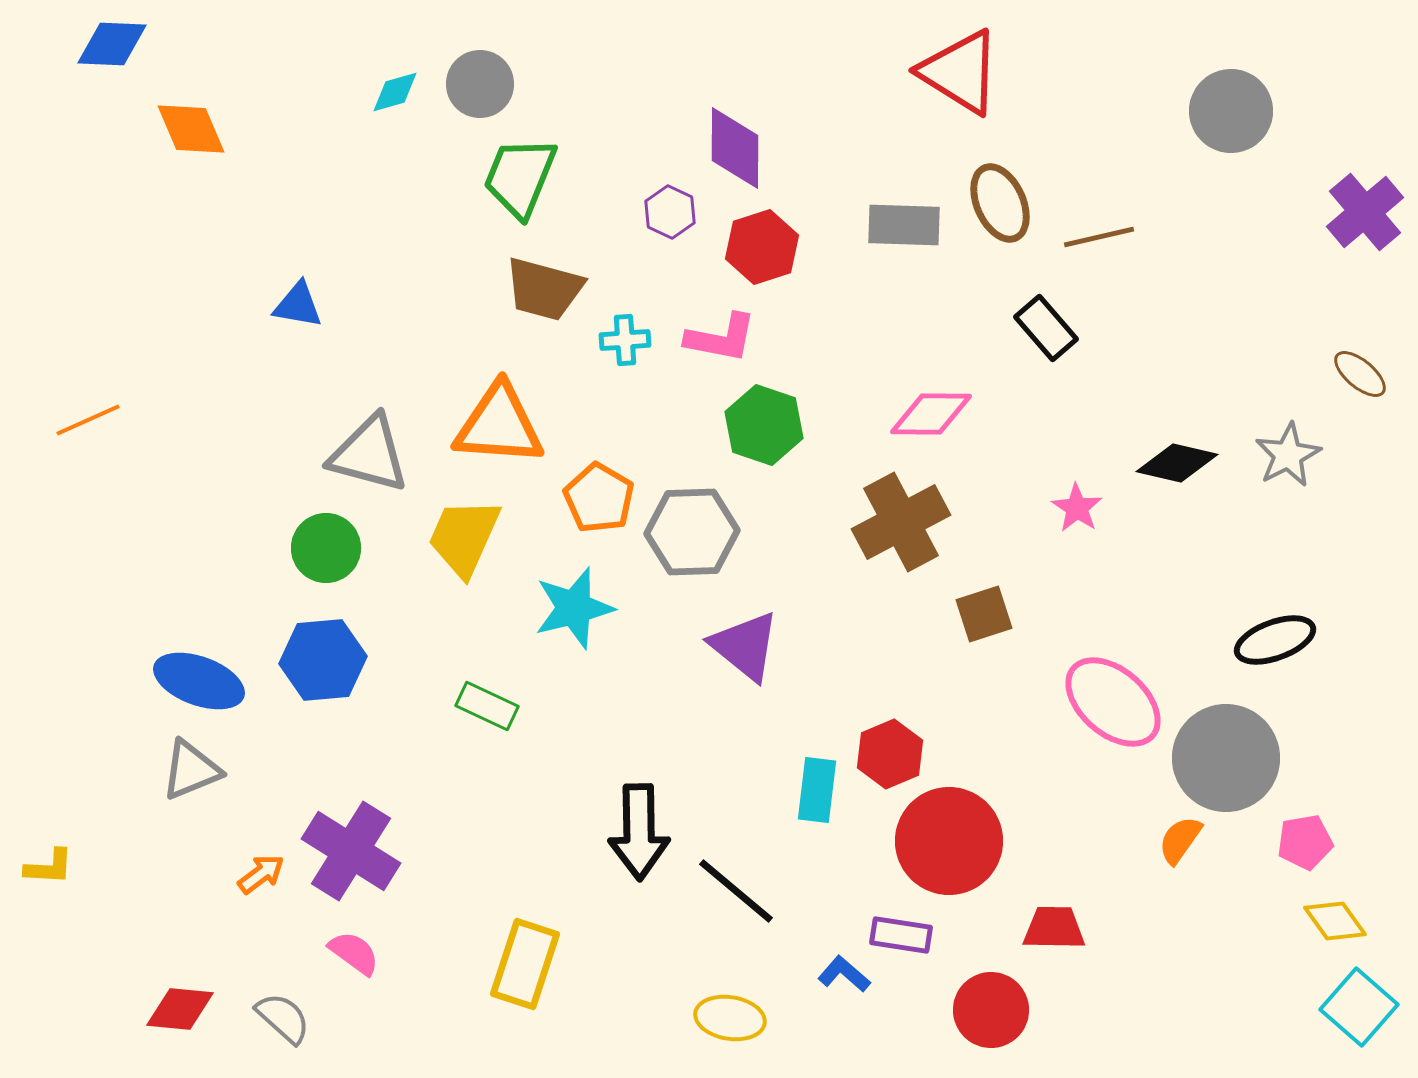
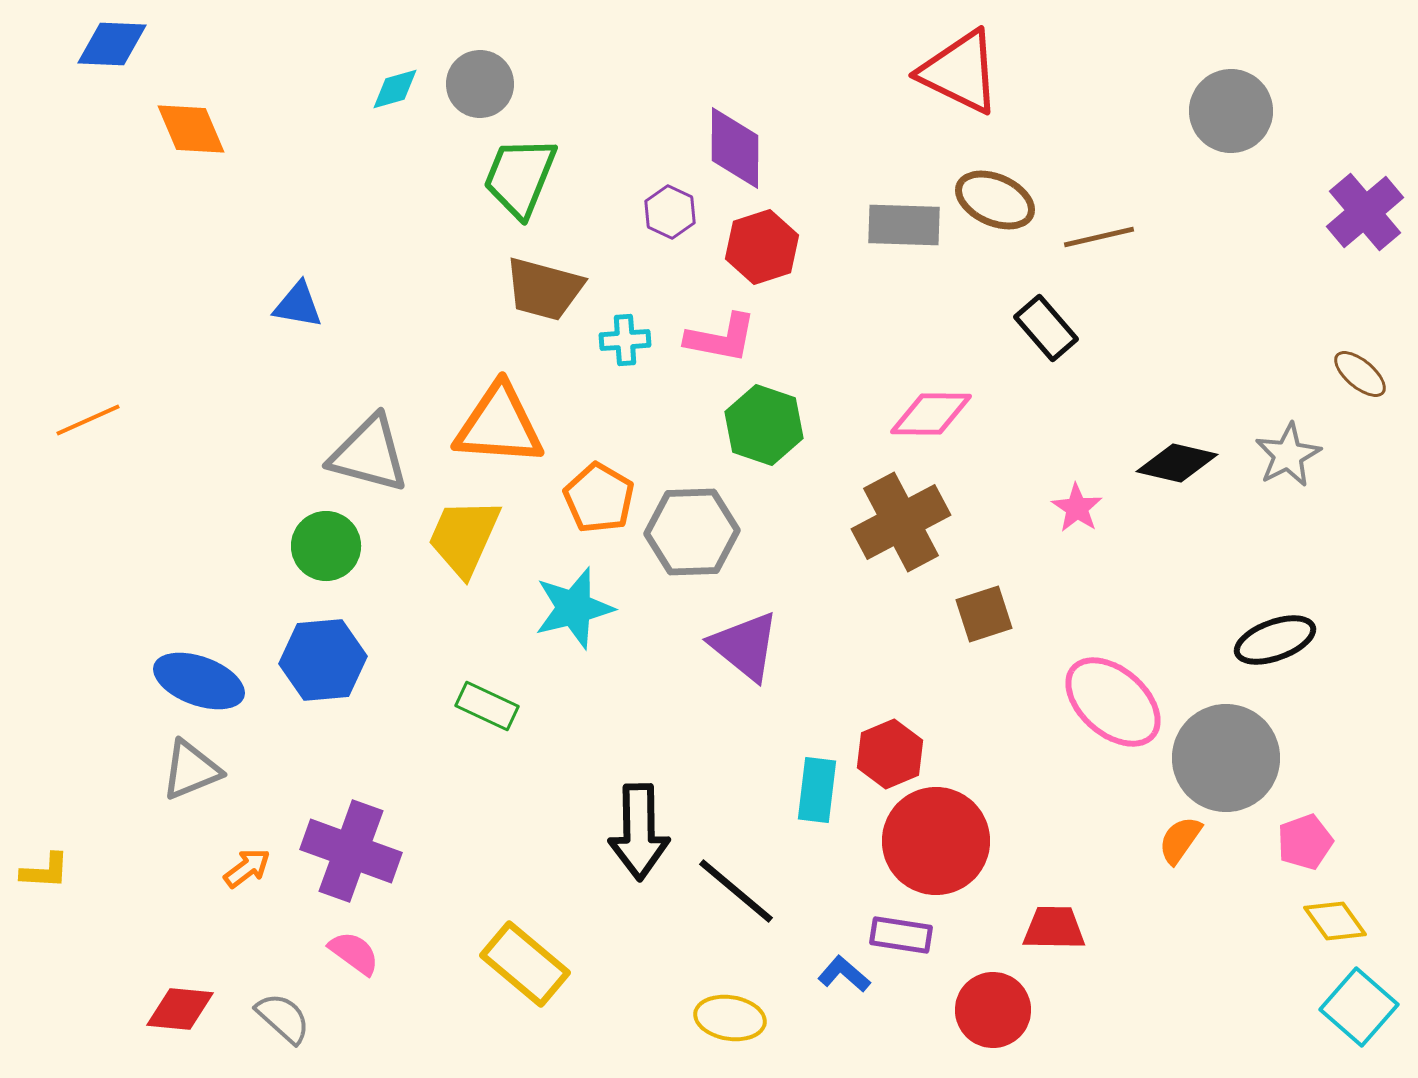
red triangle at (960, 72): rotated 6 degrees counterclockwise
cyan diamond at (395, 92): moved 3 px up
brown ellipse at (1000, 203): moved 5 px left, 3 px up; rotated 42 degrees counterclockwise
green circle at (326, 548): moved 2 px up
red circle at (949, 841): moved 13 px left
pink pentagon at (1305, 842): rotated 10 degrees counterclockwise
purple cross at (351, 851): rotated 12 degrees counterclockwise
yellow L-shape at (49, 867): moved 4 px left, 4 px down
orange arrow at (261, 874): moved 14 px left, 6 px up
yellow rectangle at (525, 964): rotated 68 degrees counterclockwise
red circle at (991, 1010): moved 2 px right
